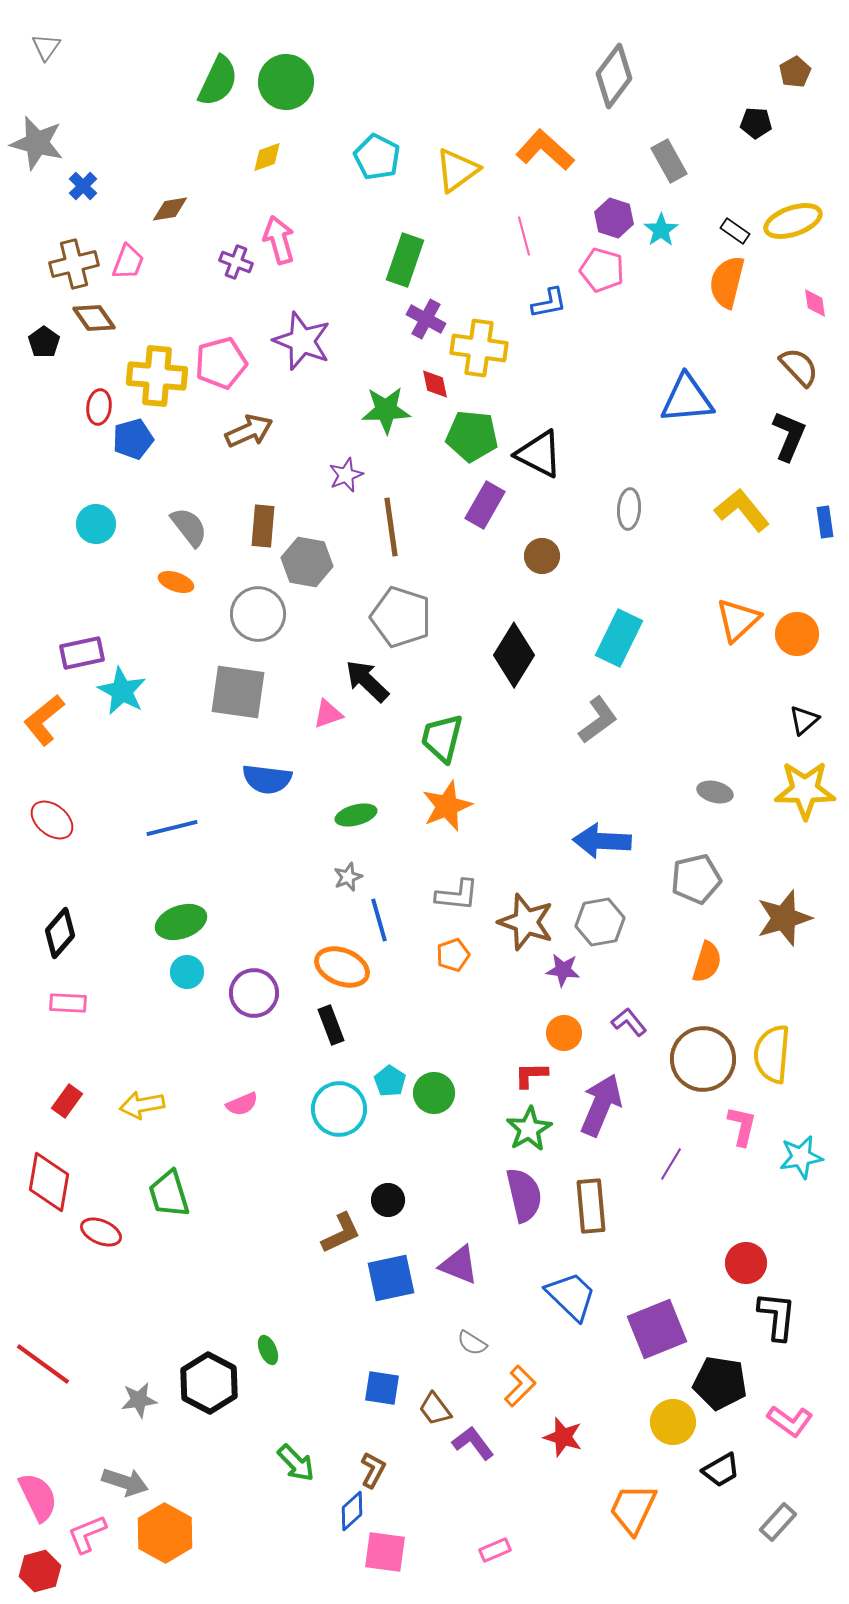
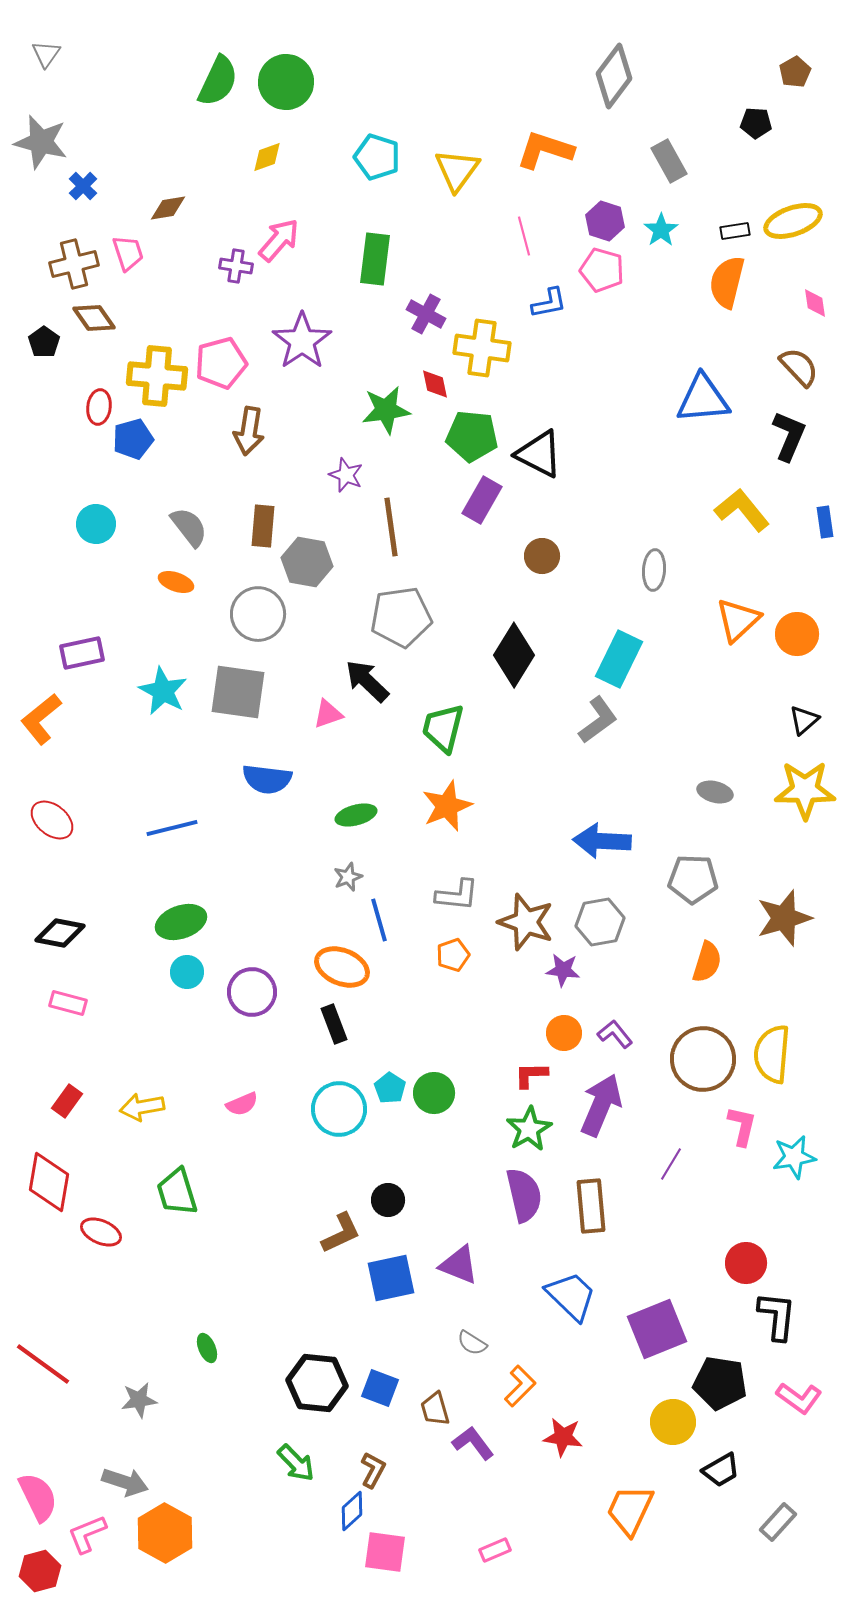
gray triangle at (46, 47): moved 7 px down
gray star at (37, 143): moved 4 px right, 1 px up
orange L-shape at (545, 150): rotated 24 degrees counterclockwise
cyan pentagon at (377, 157): rotated 9 degrees counterclockwise
yellow triangle at (457, 170): rotated 18 degrees counterclockwise
brown diamond at (170, 209): moved 2 px left, 1 px up
purple hexagon at (614, 218): moved 9 px left, 3 px down
black rectangle at (735, 231): rotated 44 degrees counterclockwise
pink arrow at (279, 240): rotated 57 degrees clockwise
green rectangle at (405, 260): moved 30 px left, 1 px up; rotated 12 degrees counterclockwise
pink trapezoid at (128, 262): moved 9 px up; rotated 39 degrees counterclockwise
purple cross at (236, 262): moved 4 px down; rotated 12 degrees counterclockwise
purple cross at (426, 319): moved 5 px up
purple star at (302, 341): rotated 16 degrees clockwise
yellow cross at (479, 348): moved 3 px right
blue triangle at (687, 399): moved 16 px right
green star at (386, 410): rotated 6 degrees counterclockwise
brown arrow at (249, 431): rotated 123 degrees clockwise
purple star at (346, 475): rotated 28 degrees counterclockwise
purple rectangle at (485, 505): moved 3 px left, 5 px up
gray ellipse at (629, 509): moved 25 px right, 61 px down
gray pentagon at (401, 617): rotated 26 degrees counterclockwise
cyan rectangle at (619, 638): moved 21 px down
cyan star at (122, 691): moved 41 px right
orange L-shape at (44, 720): moved 3 px left, 1 px up
green trapezoid at (442, 738): moved 1 px right, 10 px up
gray pentagon at (696, 879): moved 3 px left; rotated 15 degrees clockwise
black diamond at (60, 933): rotated 60 degrees clockwise
purple circle at (254, 993): moved 2 px left, 1 px up
pink rectangle at (68, 1003): rotated 12 degrees clockwise
purple L-shape at (629, 1022): moved 14 px left, 12 px down
black rectangle at (331, 1025): moved 3 px right, 1 px up
cyan pentagon at (390, 1081): moved 7 px down
yellow arrow at (142, 1105): moved 2 px down
cyan star at (801, 1157): moved 7 px left
green trapezoid at (169, 1194): moved 8 px right, 2 px up
green ellipse at (268, 1350): moved 61 px left, 2 px up
black hexagon at (209, 1383): moved 108 px right; rotated 22 degrees counterclockwise
blue square at (382, 1388): moved 2 px left; rotated 12 degrees clockwise
brown trapezoid at (435, 1409): rotated 21 degrees clockwise
pink L-shape at (790, 1421): moved 9 px right, 23 px up
red star at (563, 1437): rotated 9 degrees counterclockwise
orange trapezoid at (633, 1509): moved 3 px left, 1 px down
